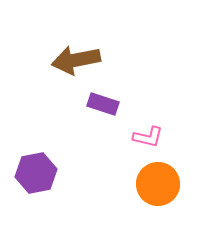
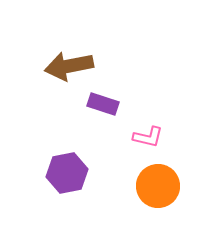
brown arrow: moved 7 px left, 6 px down
purple hexagon: moved 31 px right
orange circle: moved 2 px down
